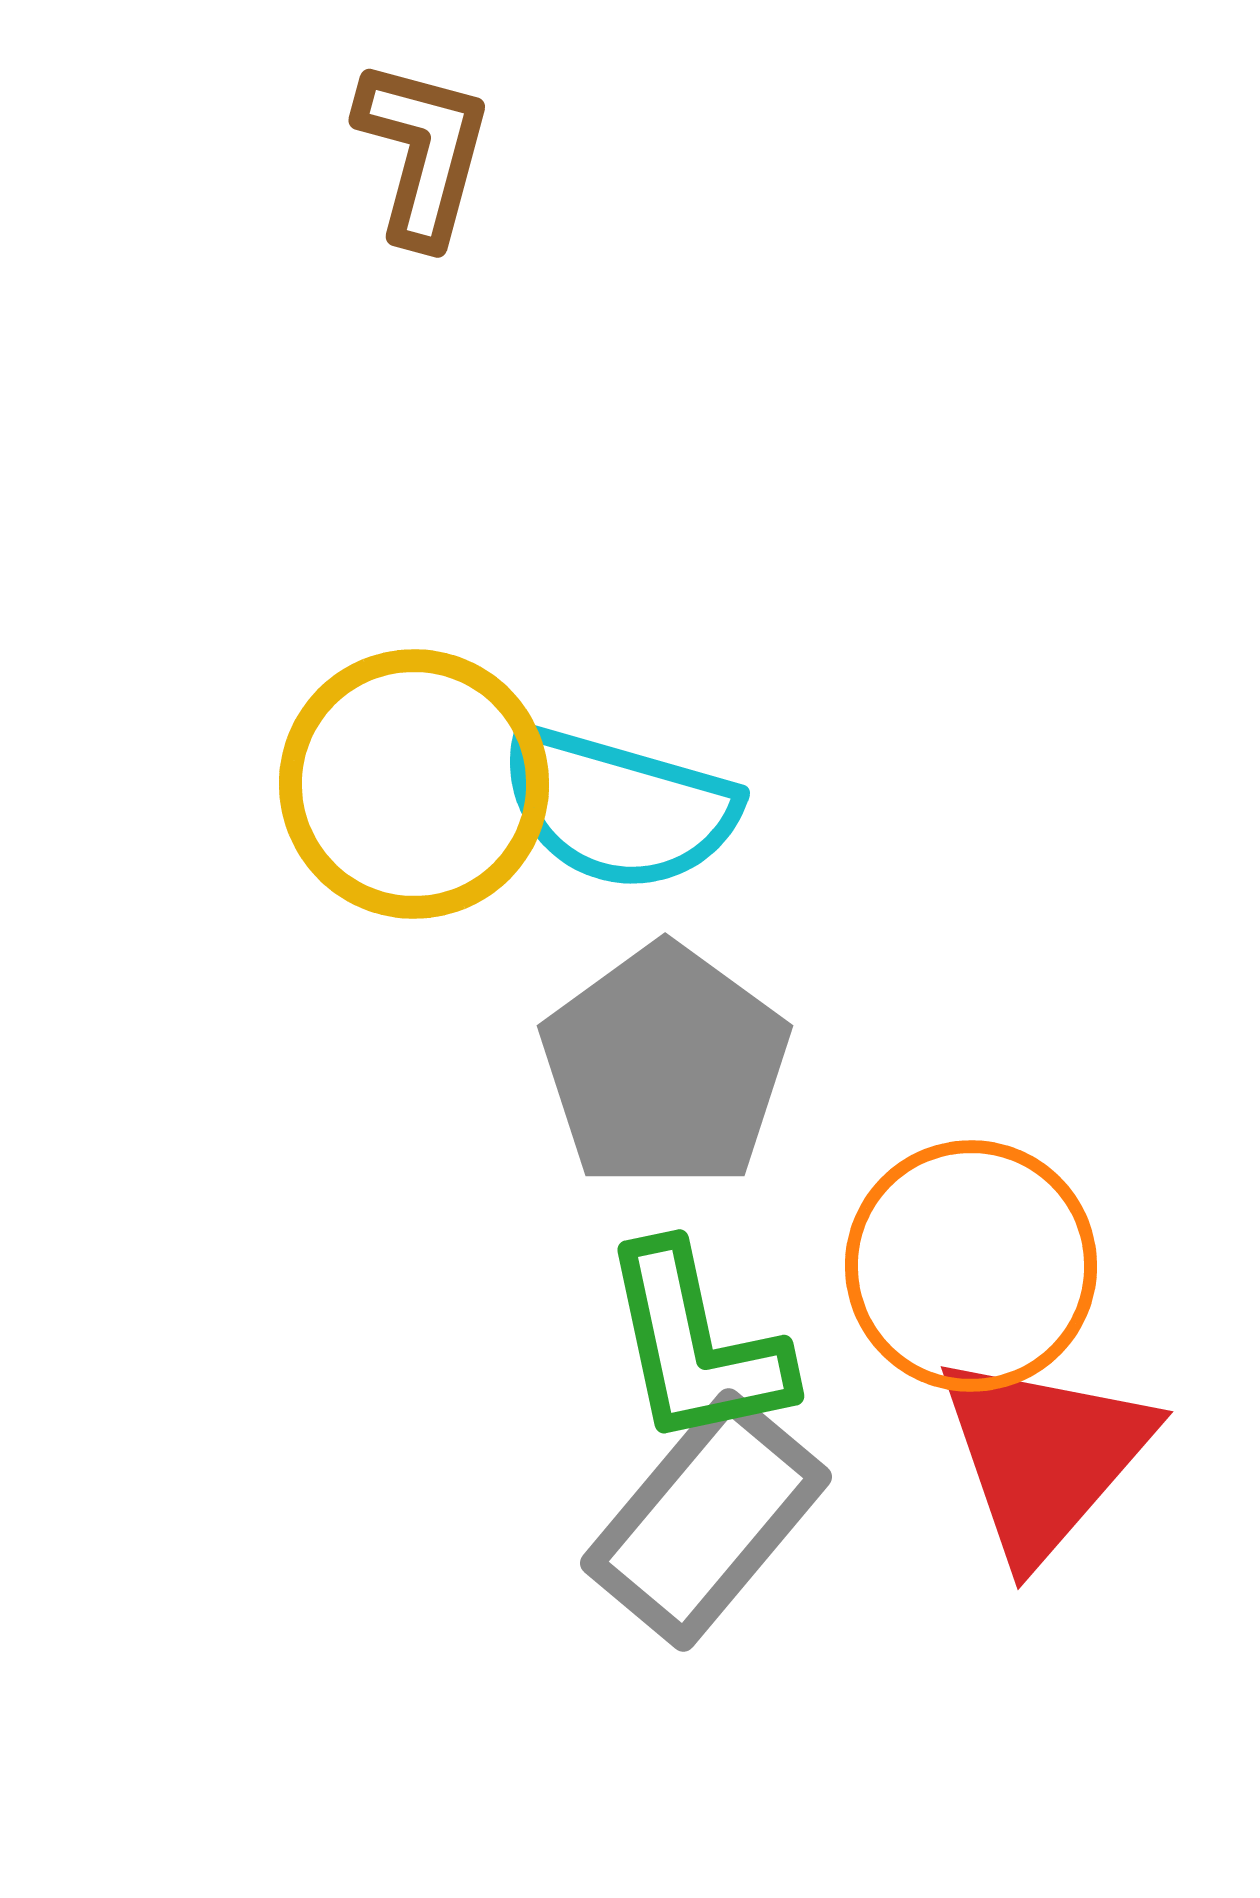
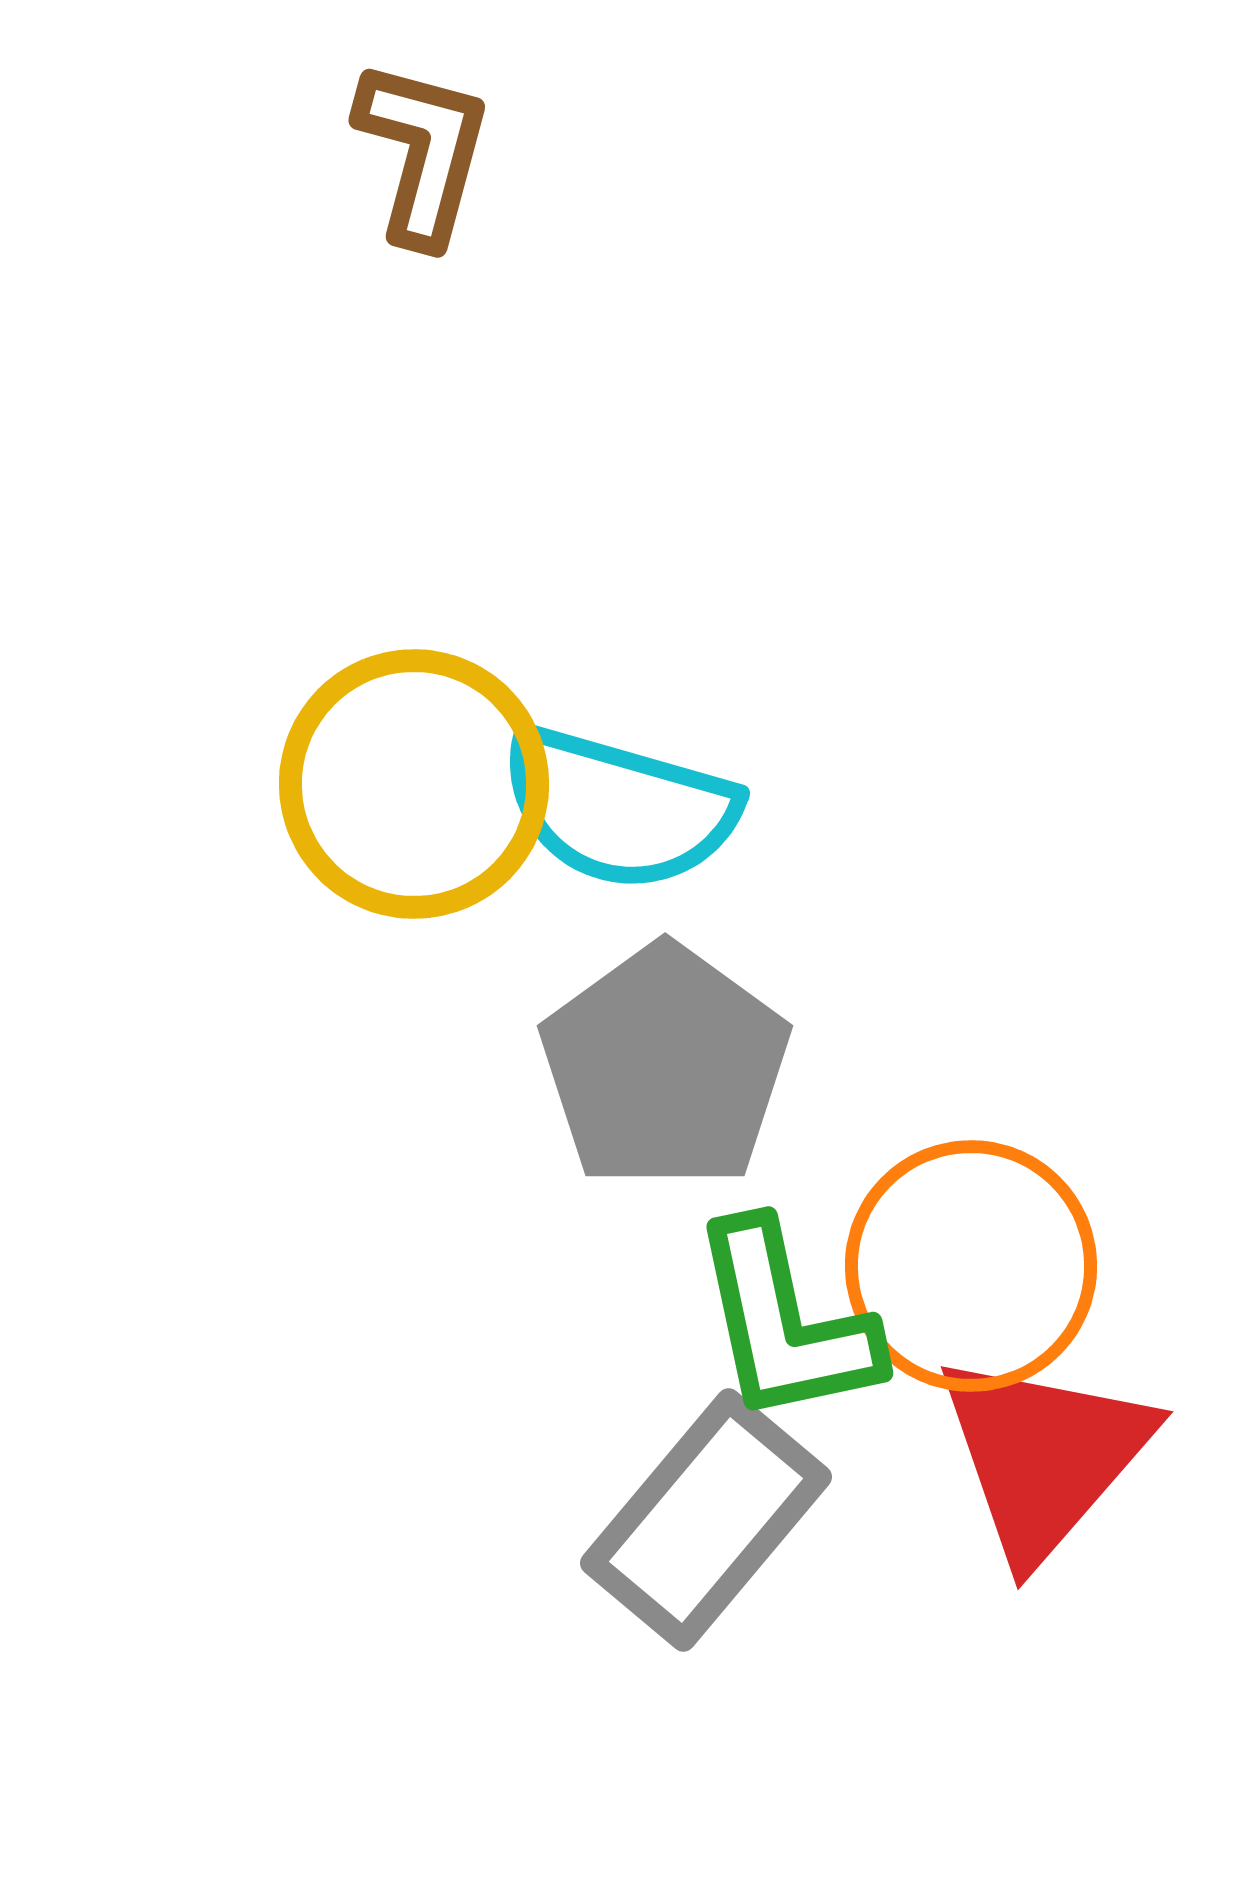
green L-shape: moved 89 px right, 23 px up
